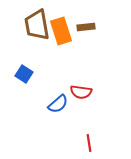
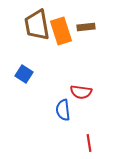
blue semicircle: moved 5 px right, 6 px down; rotated 125 degrees clockwise
